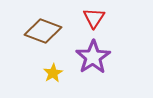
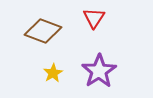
purple star: moved 6 px right, 14 px down
